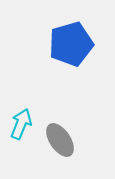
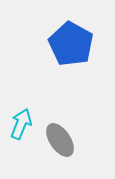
blue pentagon: rotated 27 degrees counterclockwise
